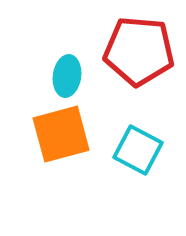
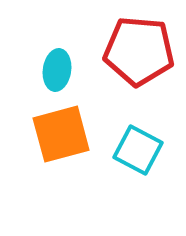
cyan ellipse: moved 10 px left, 6 px up
